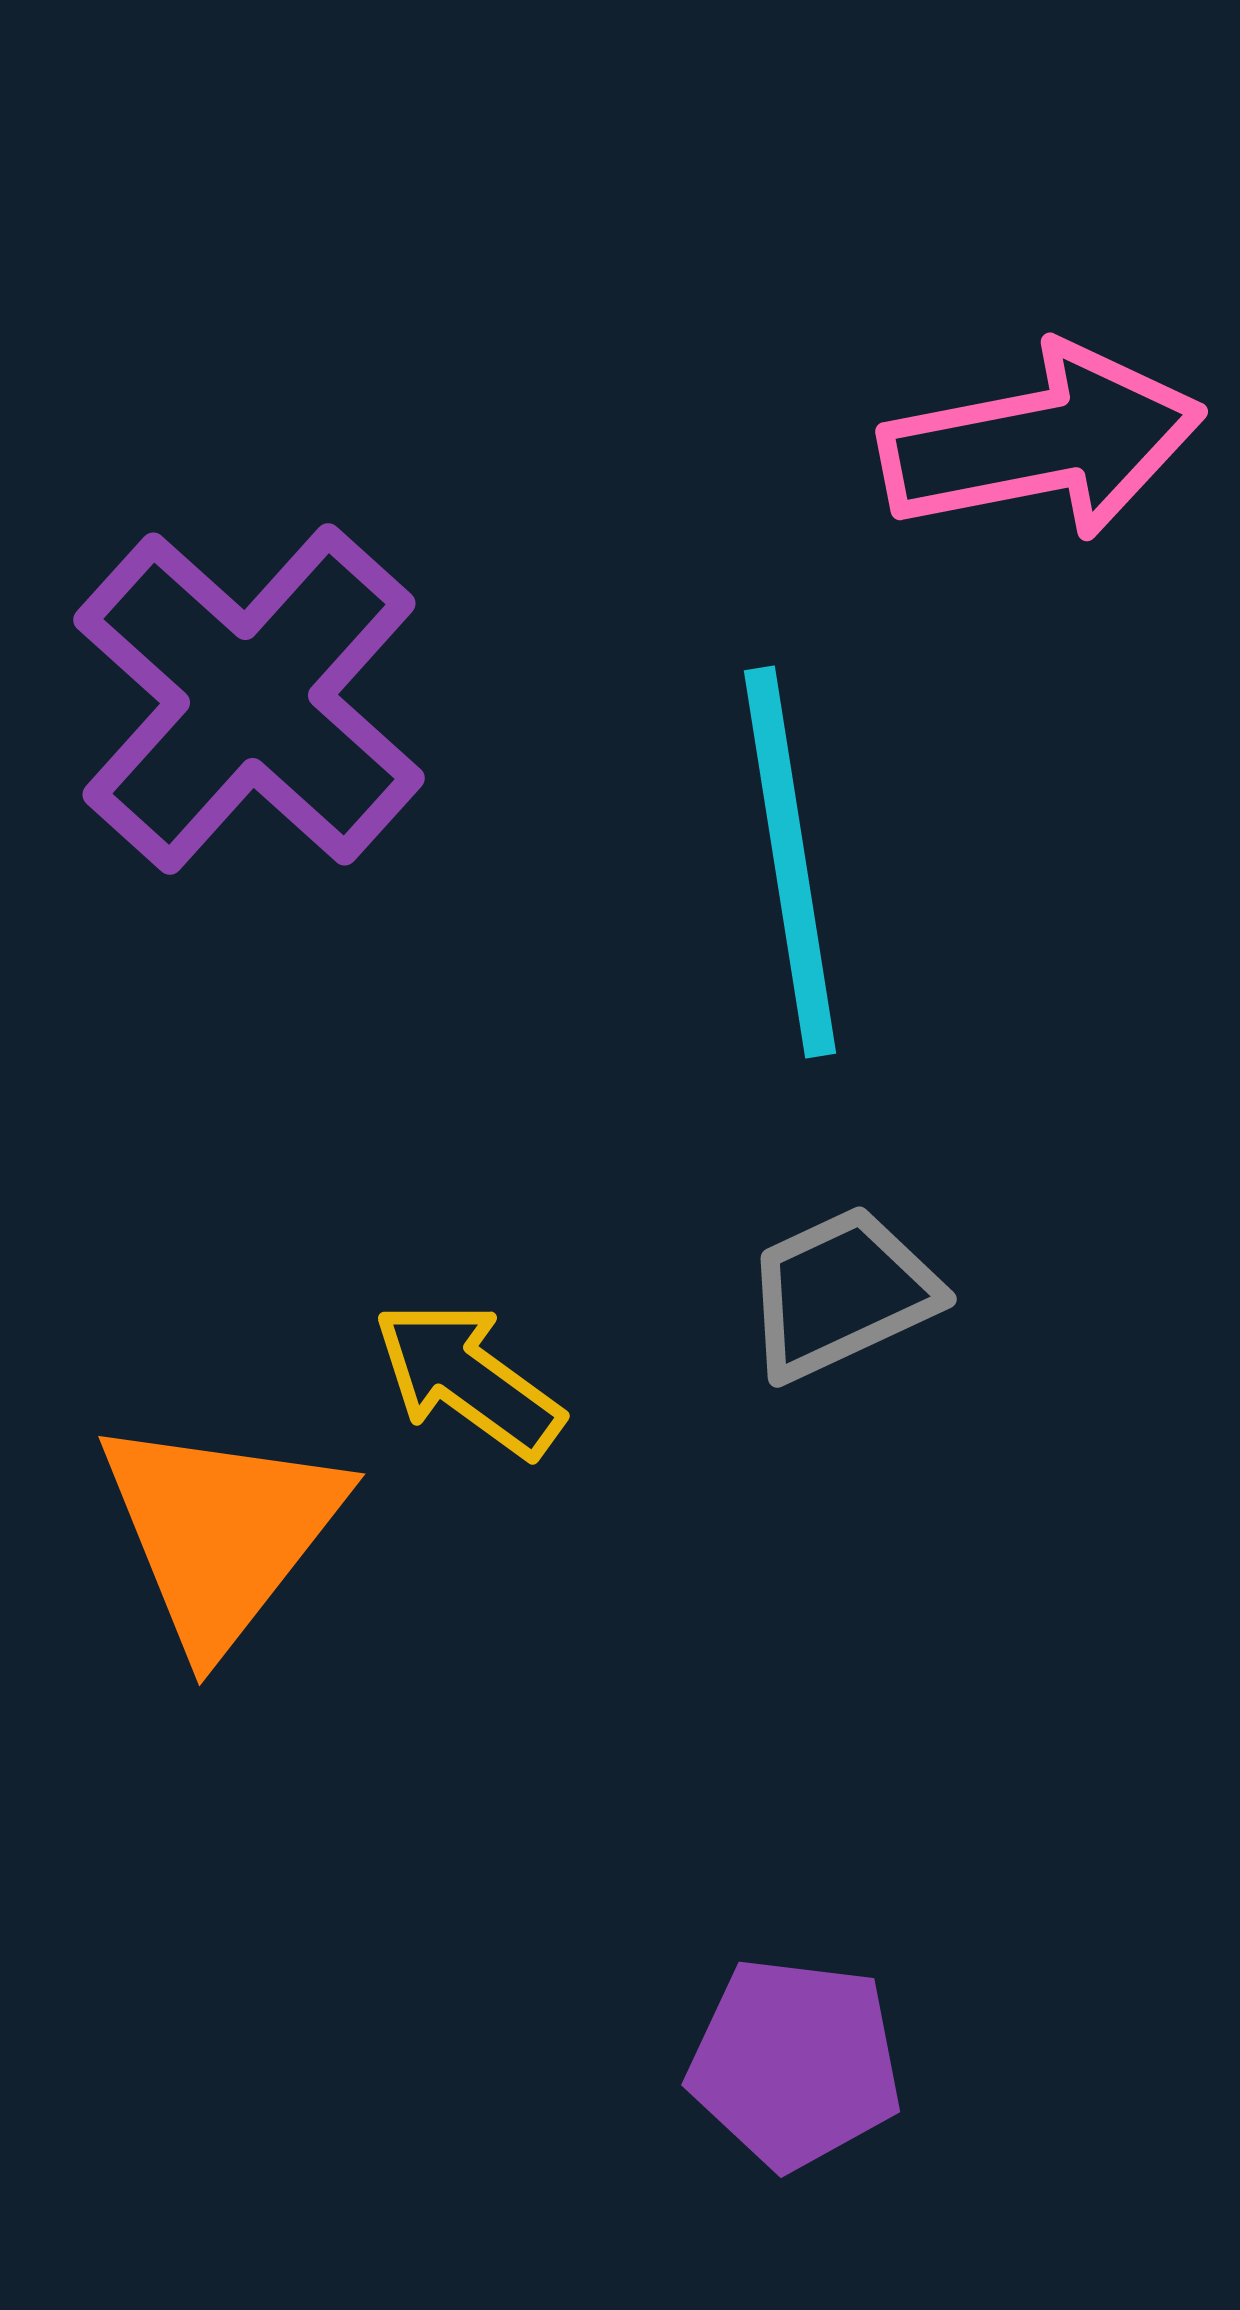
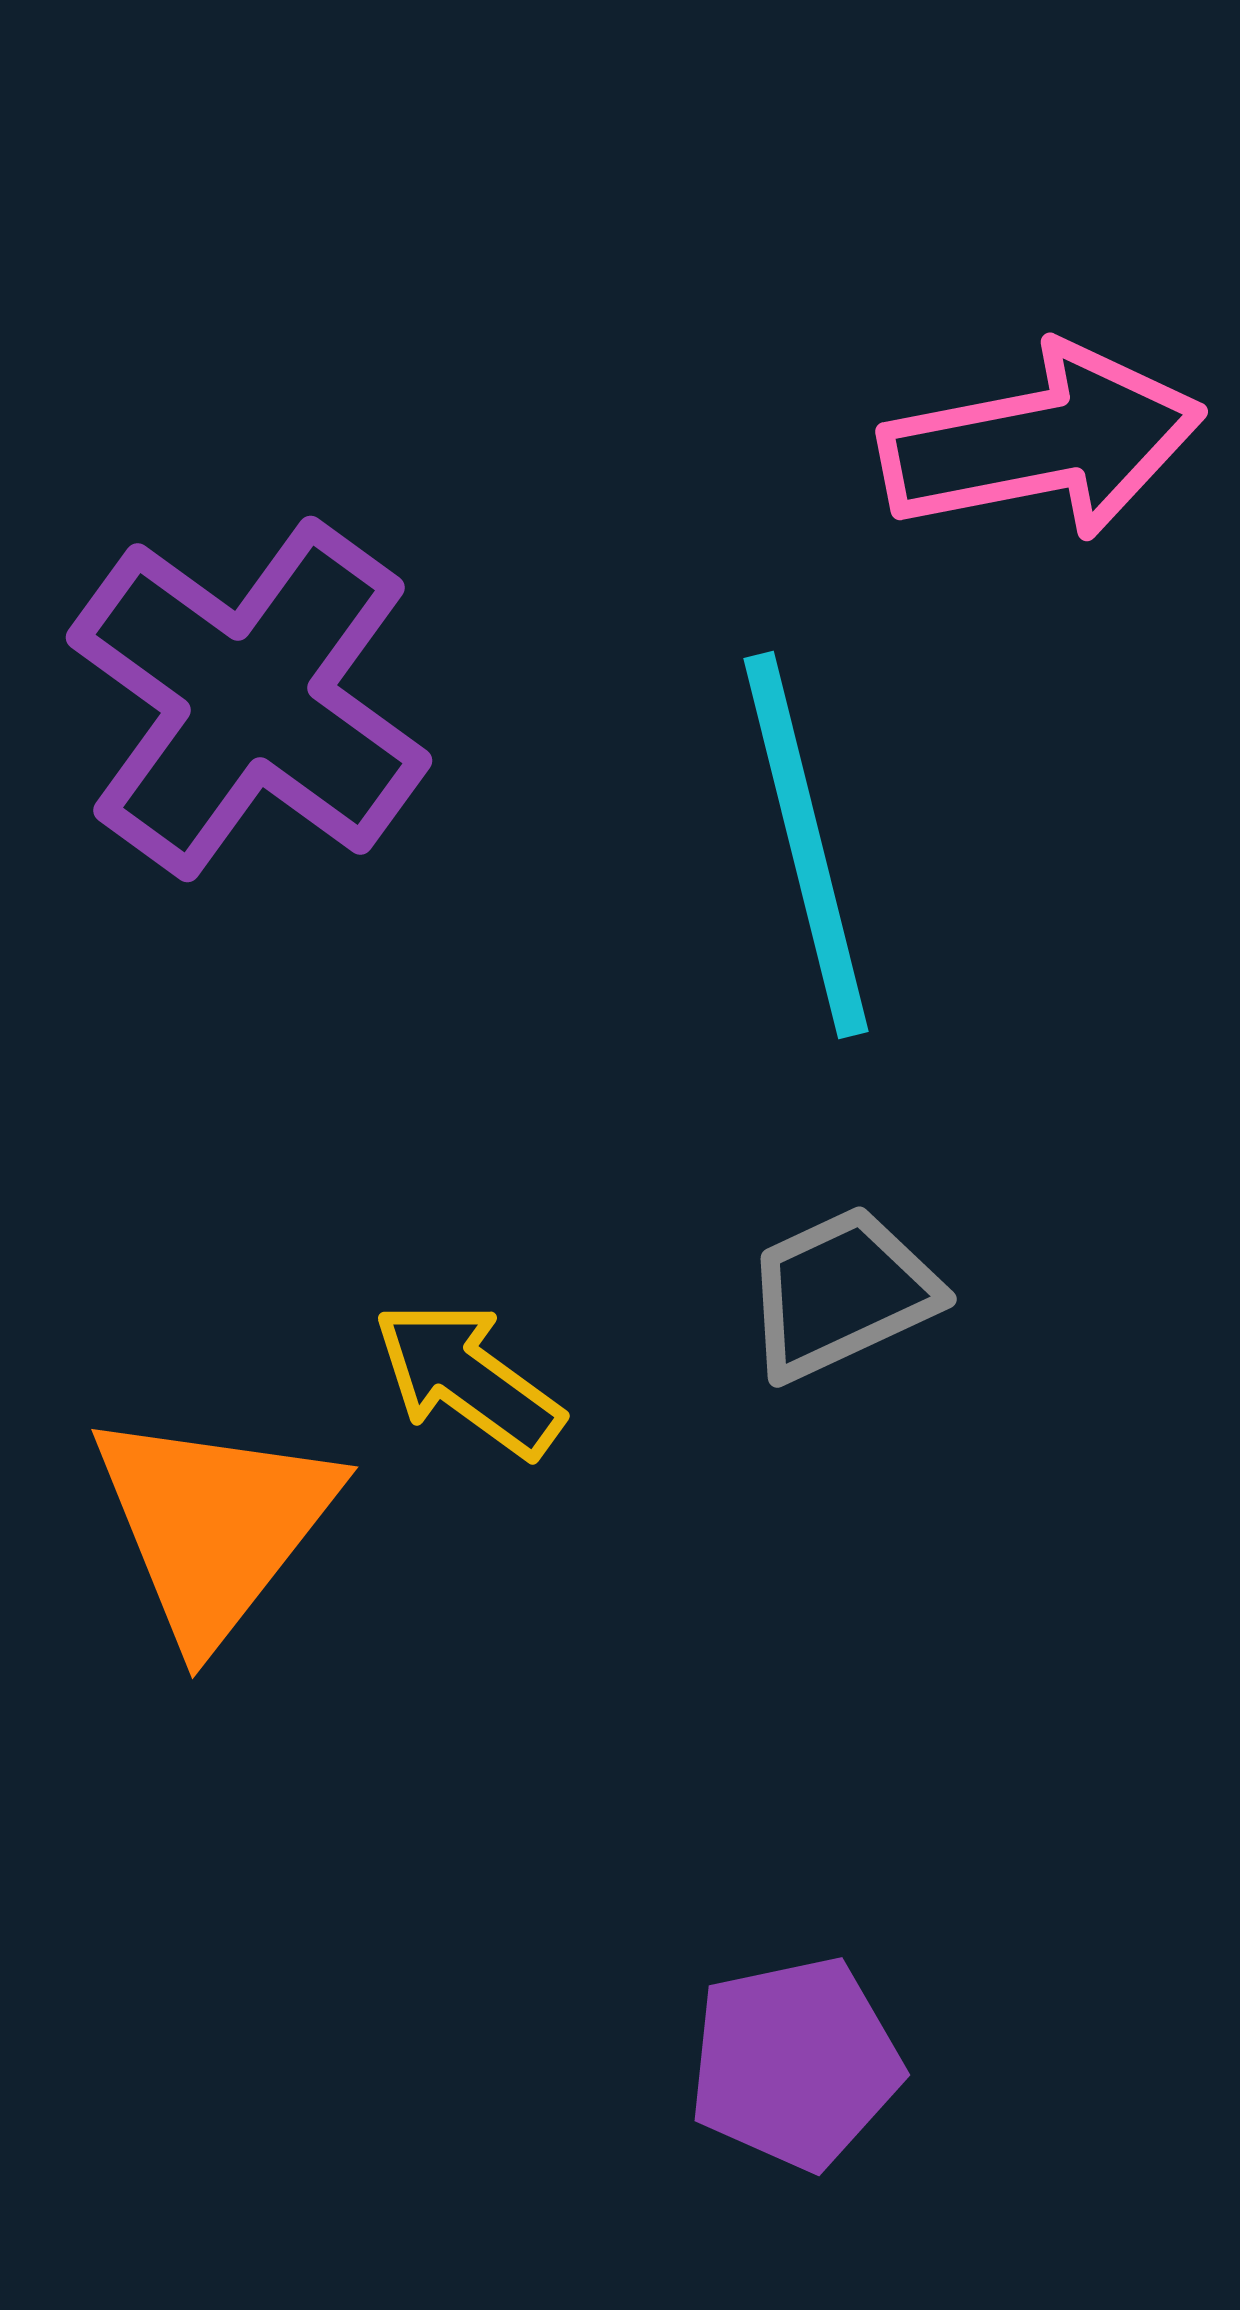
purple cross: rotated 6 degrees counterclockwise
cyan line: moved 16 px right, 17 px up; rotated 5 degrees counterclockwise
orange triangle: moved 7 px left, 7 px up
purple pentagon: rotated 19 degrees counterclockwise
